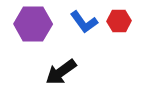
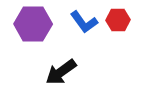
red hexagon: moved 1 px left, 1 px up
